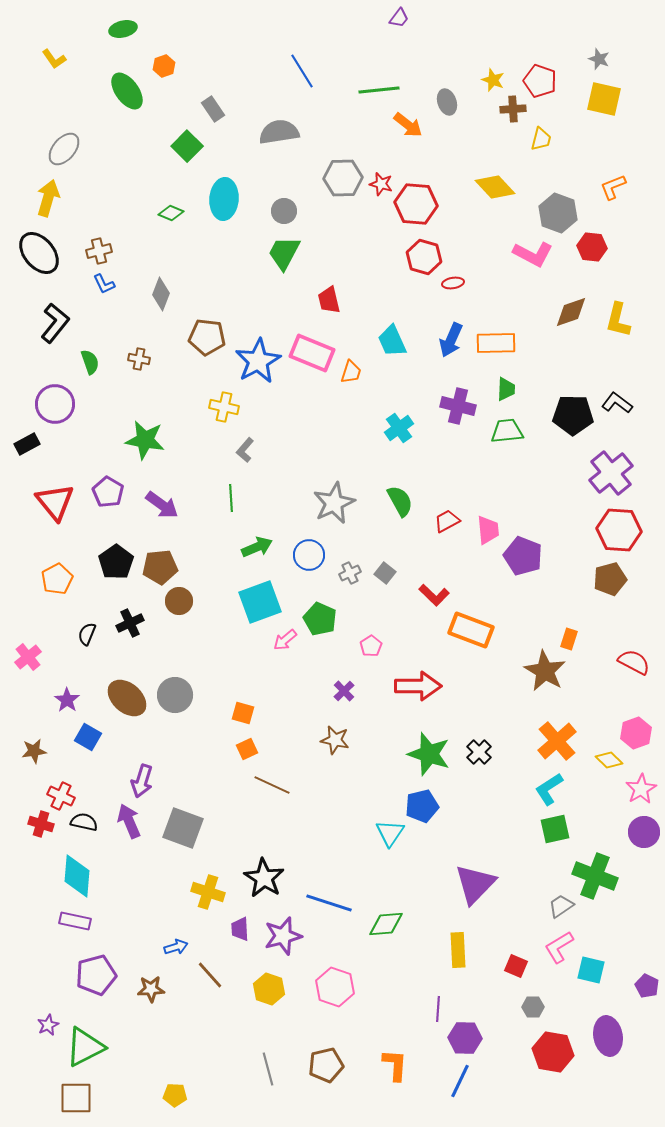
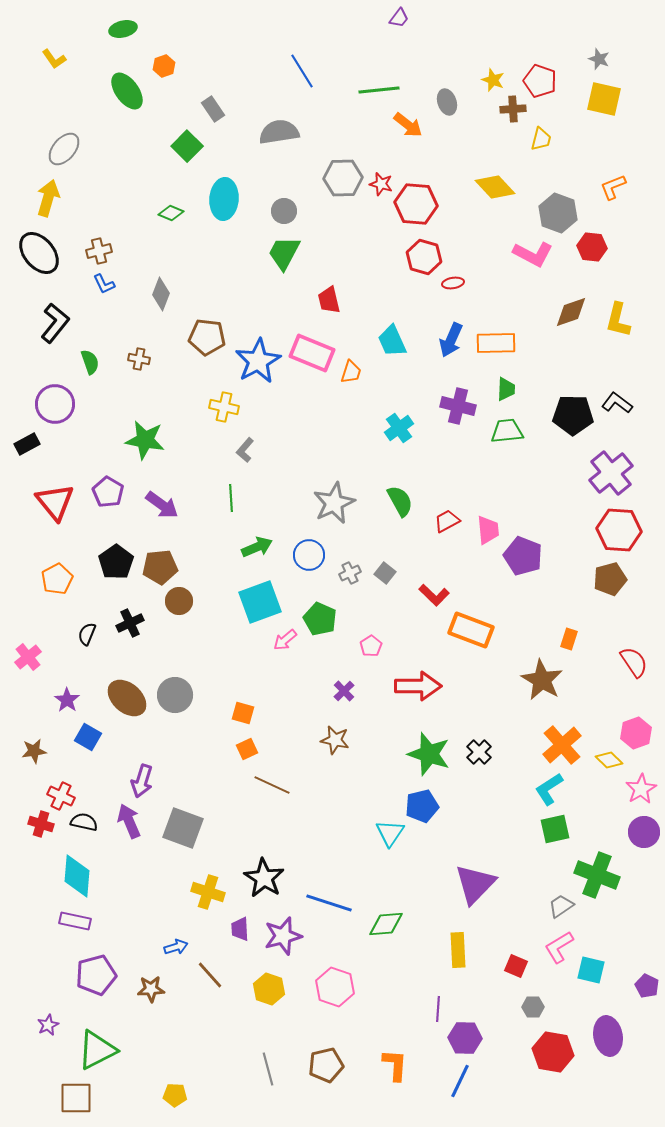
red semicircle at (634, 662): rotated 28 degrees clockwise
brown star at (545, 671): moved 3 px left, 9 px down
orange cross at (557, 741): moved 5 px right, 4 px down
green cross at (595, 876): moved 2 px right, 1 px up
green triangle at (85, 1047): moved 12 px right, 3 px down
